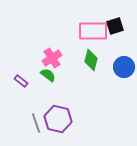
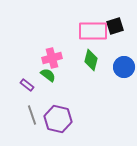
pink cross: rotated 18 degrees clockwise
purple rectangle: moved 6 px right, 4 px down
gray line: moved 4 px left, 8 px up
